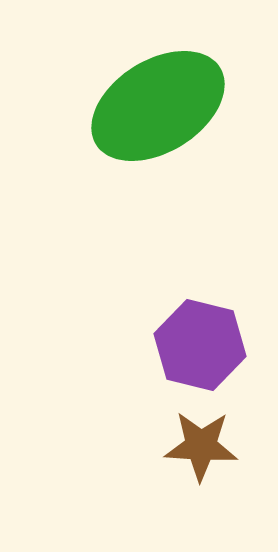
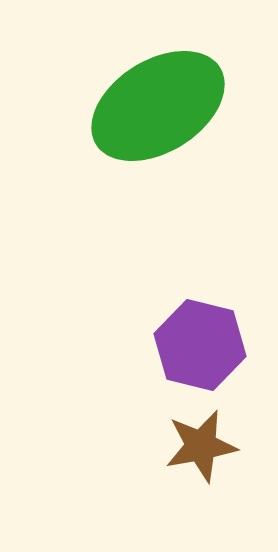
brown star: rotated 14 degrees counterclockwise
